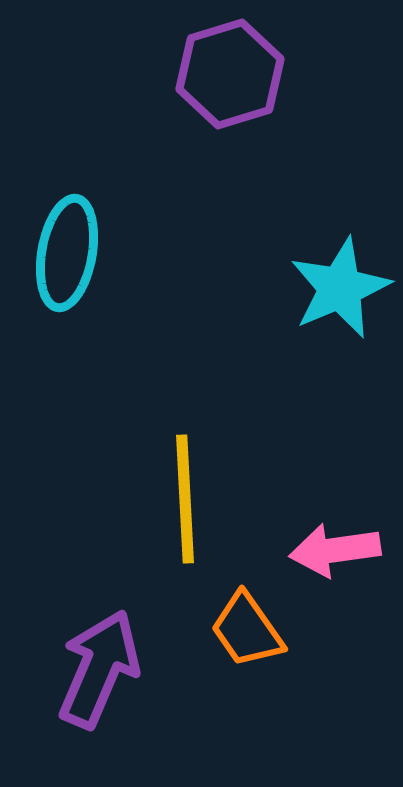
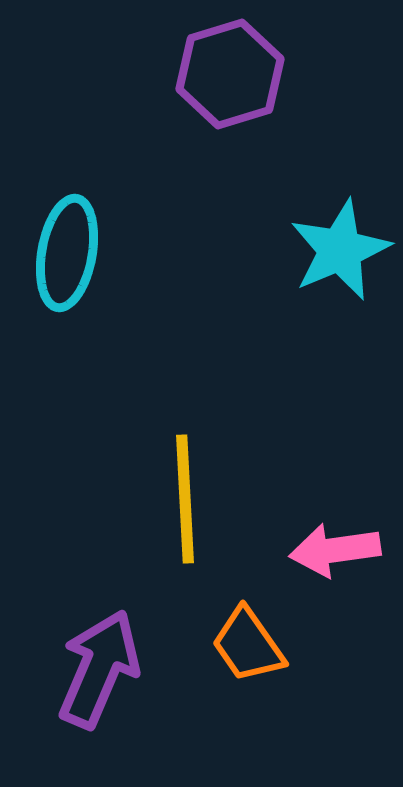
cyan star: moved 38 px up
orange trapezoid: moved 1 px right, 15 px down
